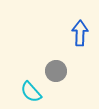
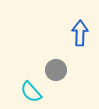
gray circle: moved 1 px up
